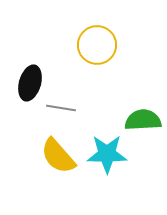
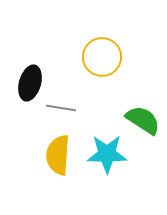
yellow circle: moved 5 px right, 12 px down
green semicircle: rotated 36 degrees clockwise
yellow semicircle: moved 1 px up; rotated 45 degrees clockwise
